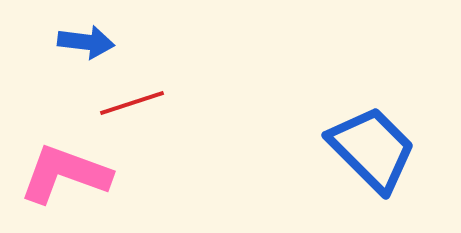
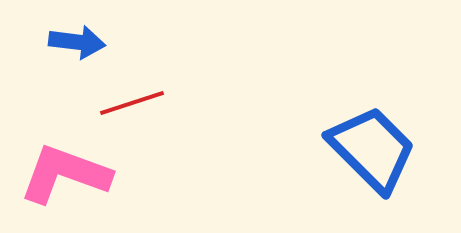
blue arrow: moved 9 px left
